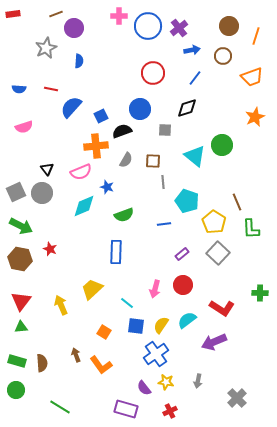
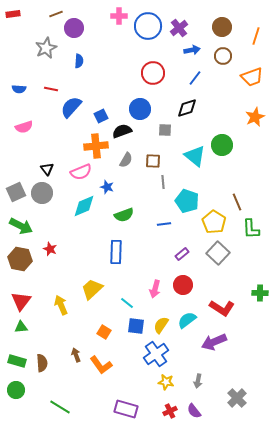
brown circle at (229, 26): moved 7 px left, 1 px down
purple semicircle at (144, 388): moved 50 px right, 23 px down
